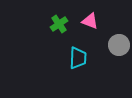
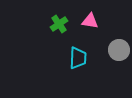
pink triangle: rotated 12 degrees counterclockwise
gray circle: moved 5 px down
